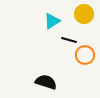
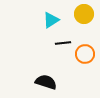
cyan triangle: moved 1 px left, 1 px up
black line: moved 6 px left, 3 px down; rotated 21 degrees counterclockwise
orange circle: moved 1 px up
